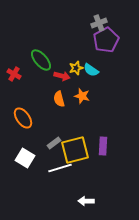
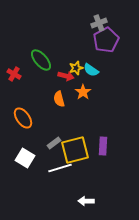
red arrow: moved 4 px right
orange star: moved 1 px right, 4 px up; rotated 21 degrees clockwise
